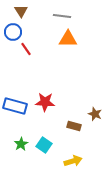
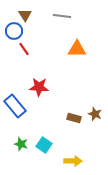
brown triangle: moved 4 px right, 4 px down
blue circle: moved 1 px right, 1 px up
orange triangle: moved 9 px right, 10 px down
red line: moved 2 px left
red star: moved 6 px left, 15 px up
blue rectangle: rotated 35 degrees clockwise
brown rectangle: moved 8 px up
green star: rotated 24 degrees counterclockwise
yellow arrow: rotated 18 degrees clockwise
